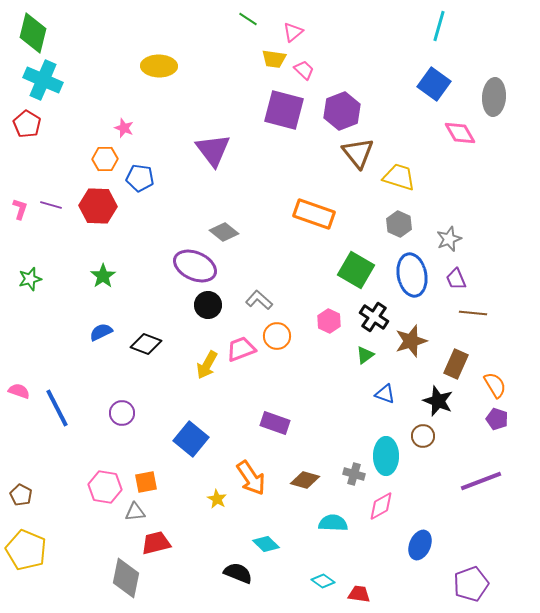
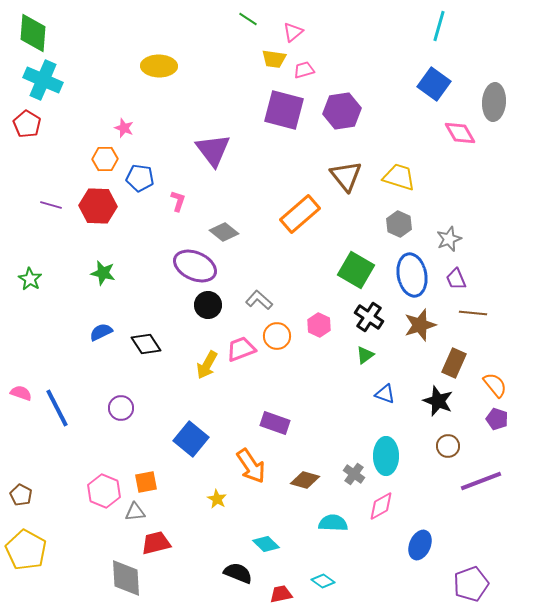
green diamond at (33, 33): rotated 9 degrees counterclockwise
pink trapezoid at (304, 70): rotated 60 degrees counterclockwise
gray ellipse at (494, 97): moved 5 px down
purple hexagon at (342, 111): rotated 12 degrees clockwise
brown triangle at (358, 153): moved 12 px left, 23 px down
pink L-shape at (20, 209): moved 158 px right, 8 px up
orange rectangle at (314, 214): moved 14 px left; rotated 60 degrees counterclockwise
green star at (103, 276): moved 3 px up; rotated 25 degrees counterclockwise
green star at (30, 279): rotated 25 degrees counterclockwise
black cross at (374, 317): moved 5 px left
pink hexagon at (329, 321): moved 10 px left, 4 px down
brown star at (411, 341): moved 9 px right, 16 px up
black diamond at (146, 344): rotated 36 degrees clockwise
brown rectangle at (456, 364): moved 2 px left, 1 px up
orange semicircle at (495, 385): rotated 8 degrees counterclockwise
pink semicircle at (19, 391): moved 2 px right, 2 px down
purple circle at (122, 413): moved 1 px left, 5 px up
brown circle at (423, 436): moved 25 px right, 10 px down
gray cross at (354, 474): rotated 20 degrees clockwise
orange arrow at (251, 478): moved 12 px up
pink hexagon at (105, 487): moved 1 px left, 4 px down; rotated 12 degrees clockwise
yellow pentagon at (26, 550): rotated 6 degrees clockwise
gray diamond at (126, 578): rotated 15 degrees counterclockwise
red trapezoid at (359, 594): moved 78 px left; rotated 20 degrees counterclockwise
